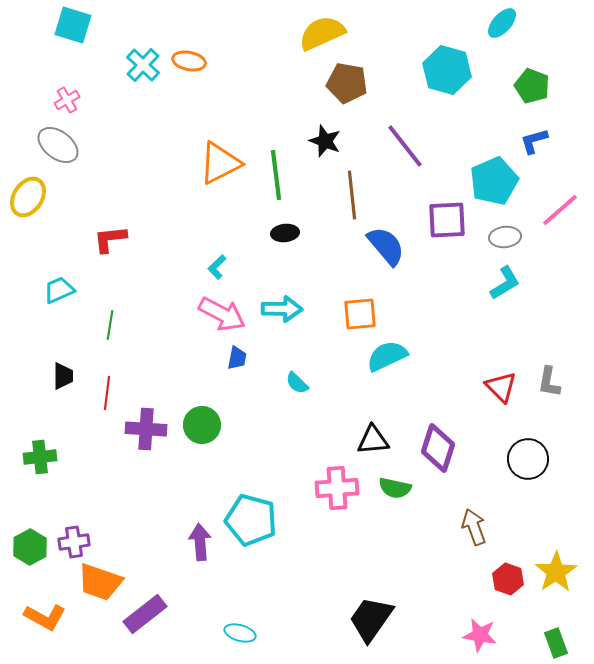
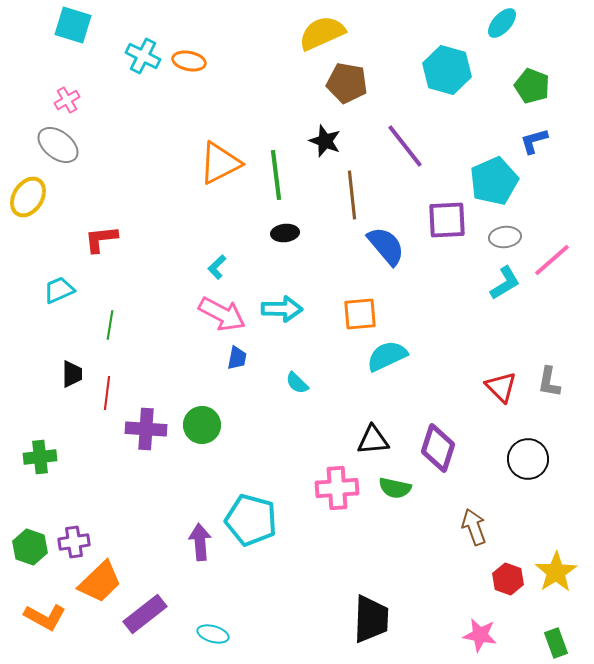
cyan cross at (143, 65): moved 9 px up; rotated 16 degrees counterclockwise
pink line at (560, 210): moved 8 px left, 50 px down
red L-shape at (110, 239): moved 9 px left
black trapezoid at (63, 376): moved 9 px right, 2 px up
green hexagon at (30, 547): rotated 12 degrees counterclockwise
orange trapezoid at (100, 582): rotated 63 degrees counterclockwise
black trapezoid at (371, 619): rotated 147 degrees clockwise
cyan ellipse at (240, 633): moved 27 px left, 1 px down
